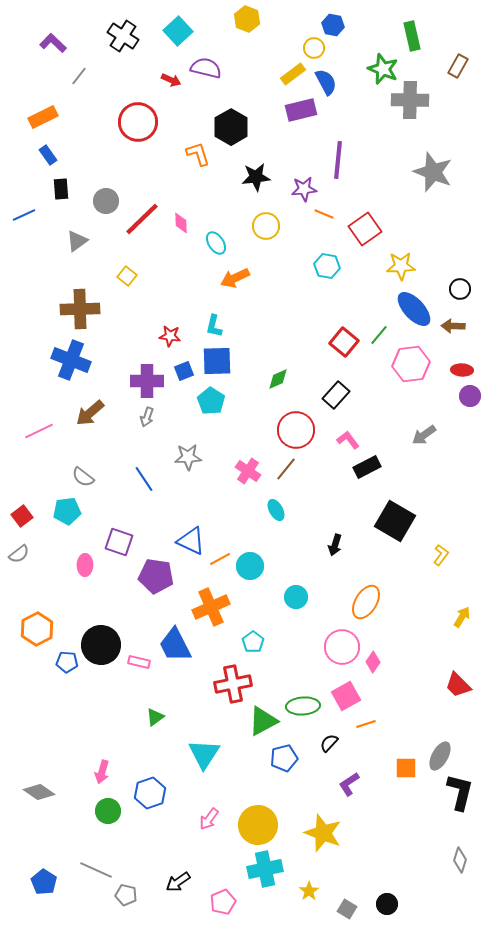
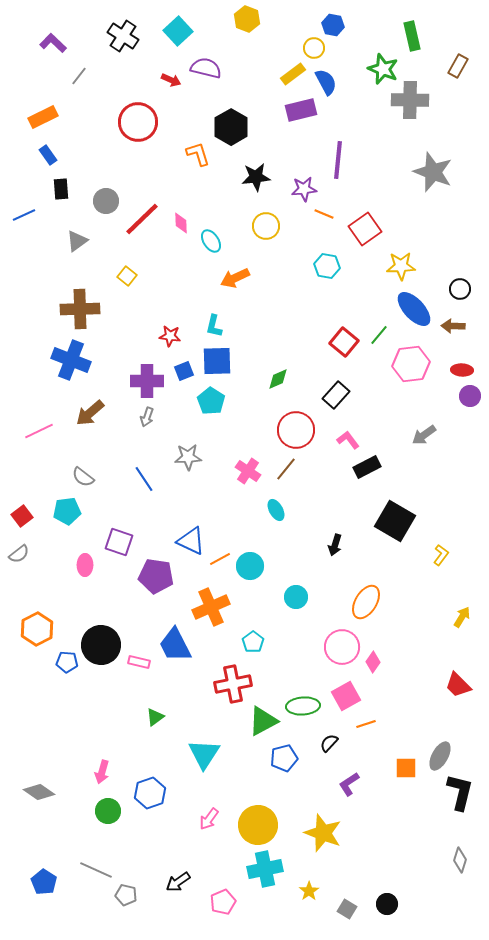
cyan ellipse at (216, 243): moved 5 px left, 2 px up
